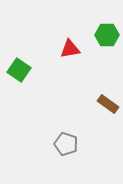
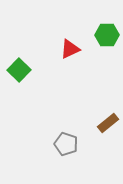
red triangle: rotated 15 degrees counterclockwise
green square: rotated 10 degrees clockwise
brown rectangle: moved 19 px down; rotated 75 degrees counterclockwise
